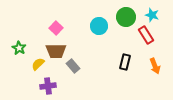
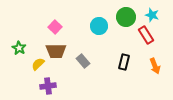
pink square: moved 1 px left, 1 px up
black rectangle: moved 1 px left
gray rectangle: moved 10 px right, 5 px up
